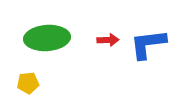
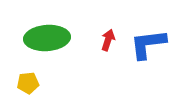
red arrow: rotated 70 degrees counterclockwise
